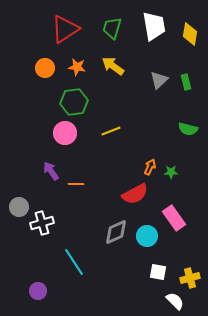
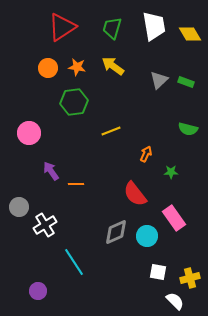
red triangle: moved 3 px left, 2 px up
yellow diamond: rotated 40 degrees counterclockwise
orange circle: moved 3 px right
green rectangle: rotated 56 degrees counterclockwise
pink circle: moved 36 px left
orange arrow: moved 4 px left, 13 px up
red semicircle: rotated 80 degrees clockwise
white cross: moved 3 px right, 2 px down; rotated 15 degrees counterclockwise
